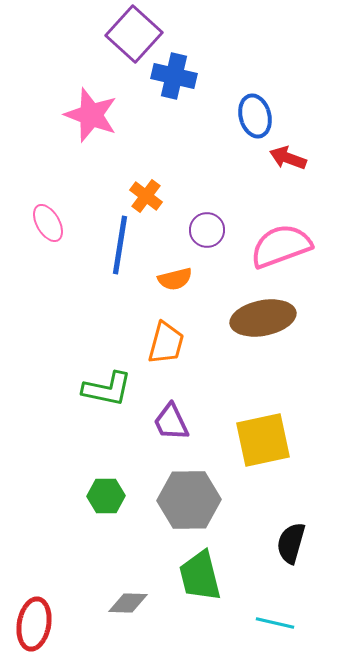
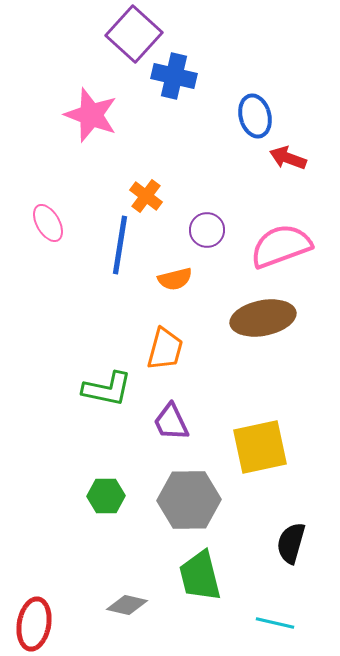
orange trapezoid: moved 1 px left, 6 px down
yellow square: moved 3 px left, 7 px down
gray diamond: moved 1 px left, 2 px down; rotated 12 degrees clockwise
